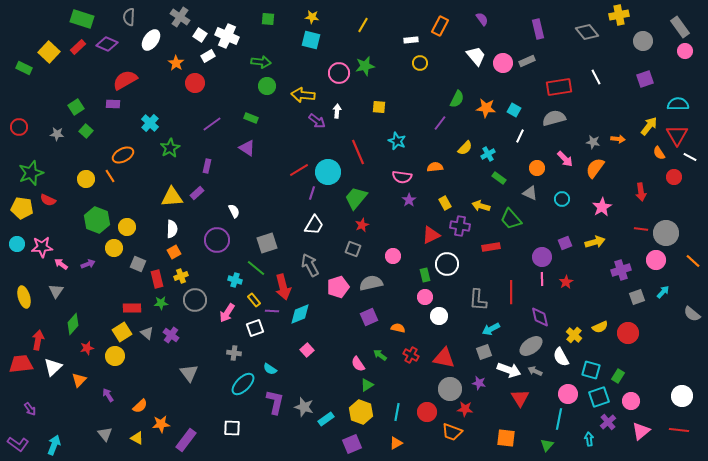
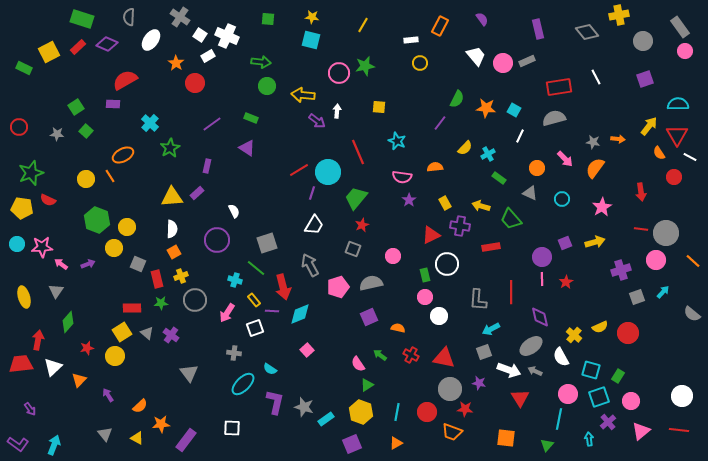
yellow square at (49, 52): rotated 20 degrees clockwise
green diamond at (73, 324): moved 5 px left, 2 px up
